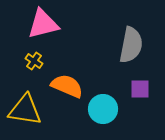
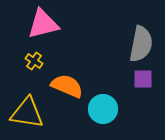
gray semicircle: moved 10 px right, 1 px up
purple square: moved 3 px right, 10 px up
yellow triangle: moved 2 px right, 3 px down
